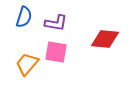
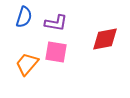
red diamond: rotated 16 degrees counterclockwise
